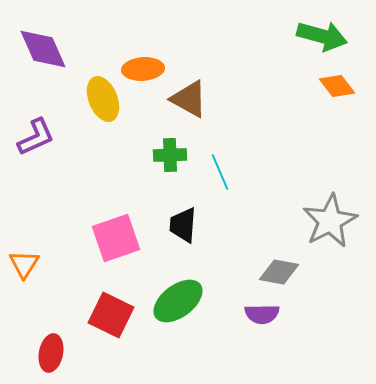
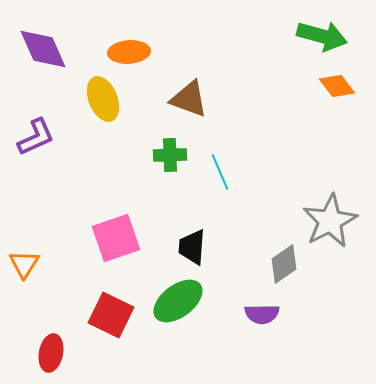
orange ellipse: moved 14 px left, 17 px up
brown triangle: rotated 9 degrees counterclockwise
black trapezoid: moved 9 px right, 22 px down
gray diamond: moved 5 px right, 8 px up; rotated 45 degrees counterclockwise
